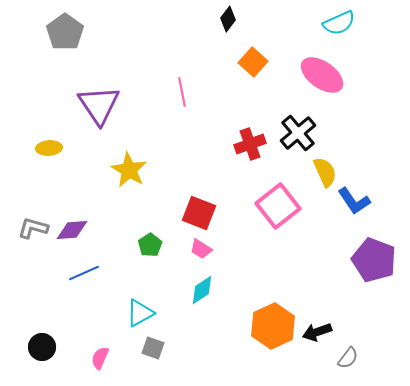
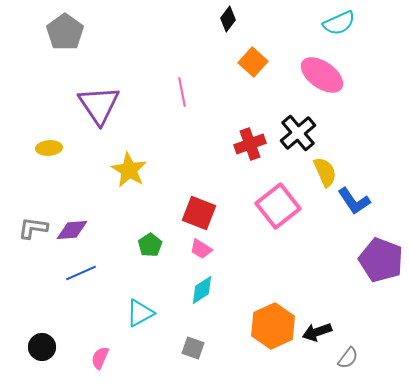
gray L-shape: rotated 8 degrees counterclockwise
purple pentagon: moved 7 px right
blue line: moved 3 px left
gray square: moved 40 px right
